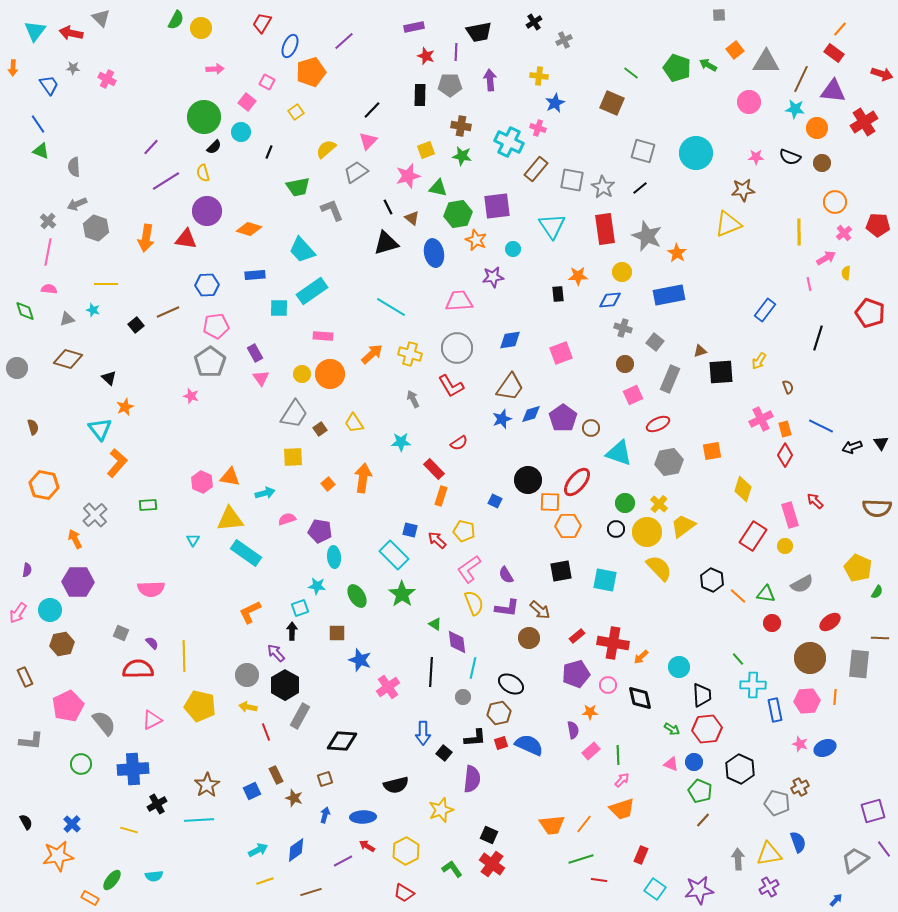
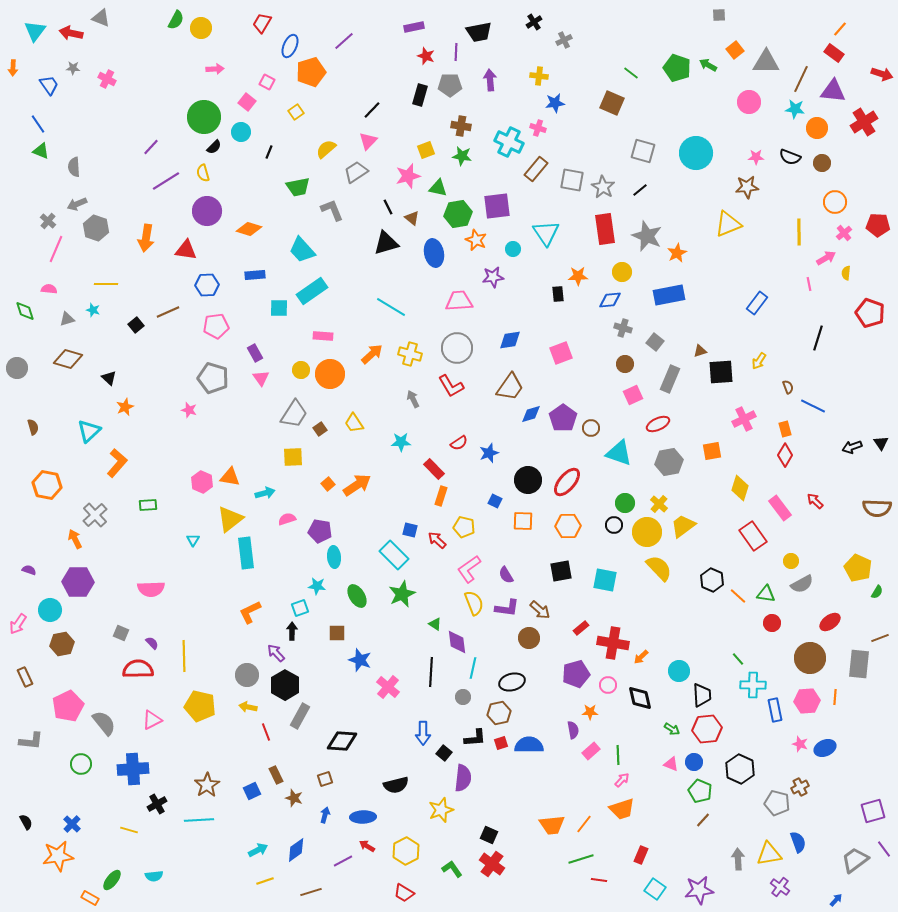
gray triangle at (101, 18): rotated 24 degrees counterclockwise
black rectangle at (420, 95): rotated 15 degrees clockwise
blue star at (555, 103): rotated 18 degrees clockwise
black line at (640, 188): moved 2 px down
brown star at (743, 190): moved 4 px right, 3 px up
cyan triangle at (552, 226): moved 6 px left, 7 px down
red triangle at (186, 239): moved 11 px down
pink line at (48, 252): moved 8 px right, 3 px up; rotated 12 degrees clockwise
orange star at (677, 253): rotated 12 degrees clockwise
blue rectangle at (765, 310): moved 8 px left, 7 px up
gray pentagon at (210, 362): moved 3 px right, 16 px down; rotated 20 degrees counterclockwise
yellow circle at (302, 374): moved 1 px left, 4 px up
pink star at (191, 396): moved 2 px left, 14 px down
blue star at (502, 419): moved 13 px left, 34 px down
pink cross at (761, 419): moved 17 px left
blue line at (821, 426): moved 8 px left, 20 px up
cyan triangle at (100, 429): moved 11 px left, 2 px down; rotated 25 degrees clockwise
orange arrow at (363, 478): moved 6 px left, 7 px down; rotated 48 degrees clockwise
red ellipse at (577, 482): moved 10 px left
orange hexagon at (44, 485): moved 3 px right
yellow diamond at (743, 489): moved 3 px left, 1 px up
orange square at (550, 502): moved 27 px left, 19 px down
pink rectangle at (790, 515): moved 10 px left, 7 px up; rotated 20 degrees counterclockwise
yellow triangle at (230, 519): rotated 32 degrees counterclockwise
black circle at (616, 529): moved 2 px left, 4 px up
yellow pentagon at (464, 531): moved 4 px up
red rectangle at (753, 536): rotated 68 degrees counterclockwise
yellow circle at (785, 546): moved 6 px right, 15 px down
cyan rectangle at (246, 553): rotated 48 degrees clockwise
purple semicircle at (27, 570): moved 2 px right; rotated 80 degrees counterclockwise
green star at (402, 594): rotated 12 degrees clockwise
pink arrow at (18, 613): moved 11 px down
red rectangle at (577, 636): moved 4 px right, 8 px up
brown line at (880, 638): rotated 24 degrees counterclockwise
cyan circle at (679, 667): moved 4 px down
black ellipse at (511, 684): moved 1 px right, 2 px up; rotated 45 degrees counterclockwise
pink cross at (388, 687): rotated 15 degrees counterclockwise
blue semicircle at (529, 745): rotated 24 degrees counterclockwise
purple semicircle at (472, 779): moved 9 px left, 1 px up
purple cross at (769, 887): moved 11 px right; rotated 24 degrees counterclockwise
